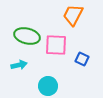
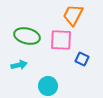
pink square: moved 5 px right, 5 px up
